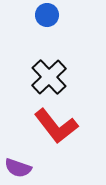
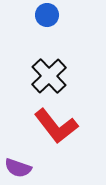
black cross: moved 1 px up
